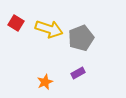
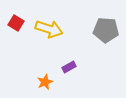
gray pentagon: moved 25 px right, 8 px up; rotated 25 degrees clockwise
purple rectangle: moved 9 px left, 6 px up
